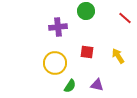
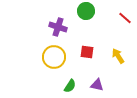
purple cross: rotated 24 degrees clockwise
yellow circle: moved 1 px left, 6 px up
